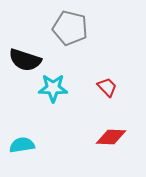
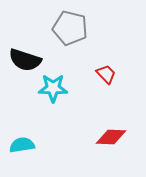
red trapezoid: moved 1 px left, 13 px up
